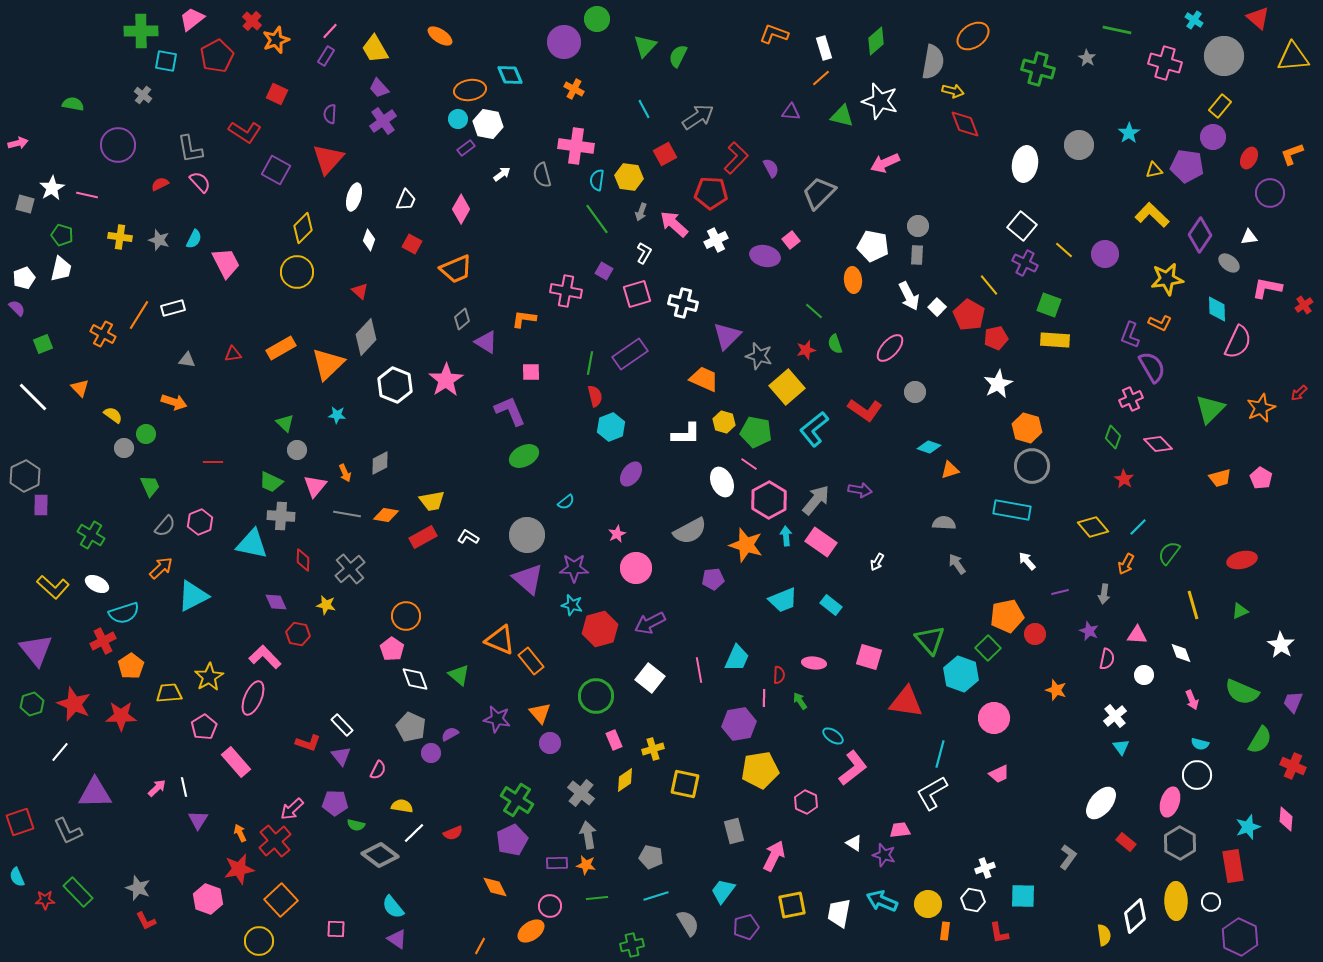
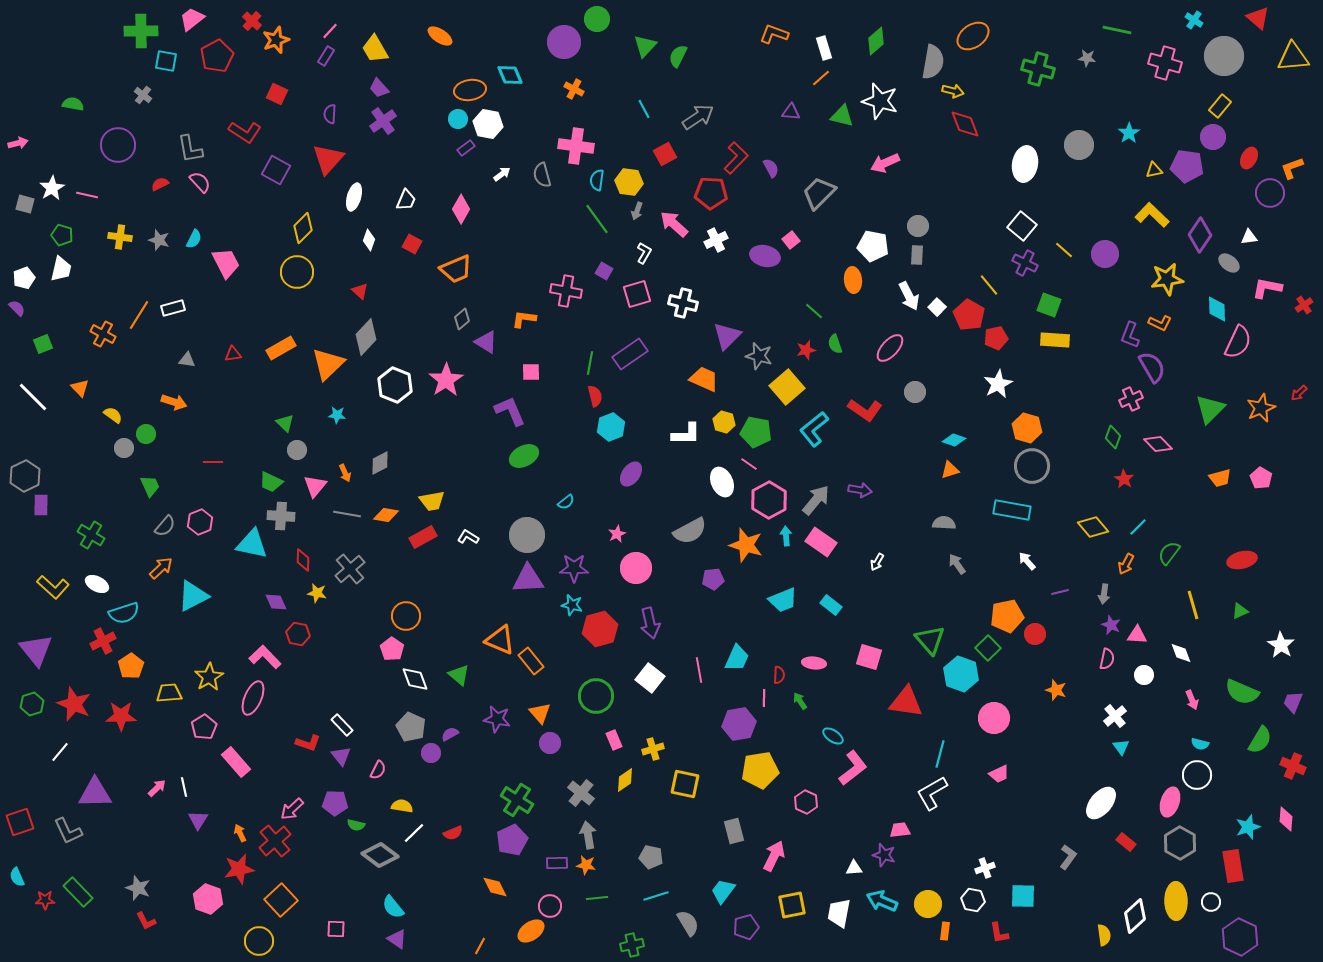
gray star at (1087, 58): rotated 24 degrees counterclockwise
orange L-shape at (1292, 154): moved 14 px down
yellow hexagon at (629, 177): moved 5 px down
gray arrow at (641, 212): moved 4 px left, 1 px up
cyan diamond at (929, 447): moved 25 px right, 7 px up
purple triangle at (528, 579): rotated 44 degrees counterclockwise
yellow star at (326, 605): moved 9 px left, 12 px up
purple arrow at (650, 623): rotated 76 degrees counterclockwise
purple star at (1089, 631): moved 22 px right, 6 px up
white triangle at (854, 843): moved 25 px down; rotated 36 degrees counterclockwise
